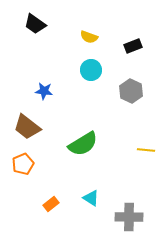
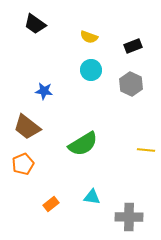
gray hexagon: moved 7 px up
cyan triangle: moved 1 px right, 1 px up; rotated 24 degrees counterclockwise
